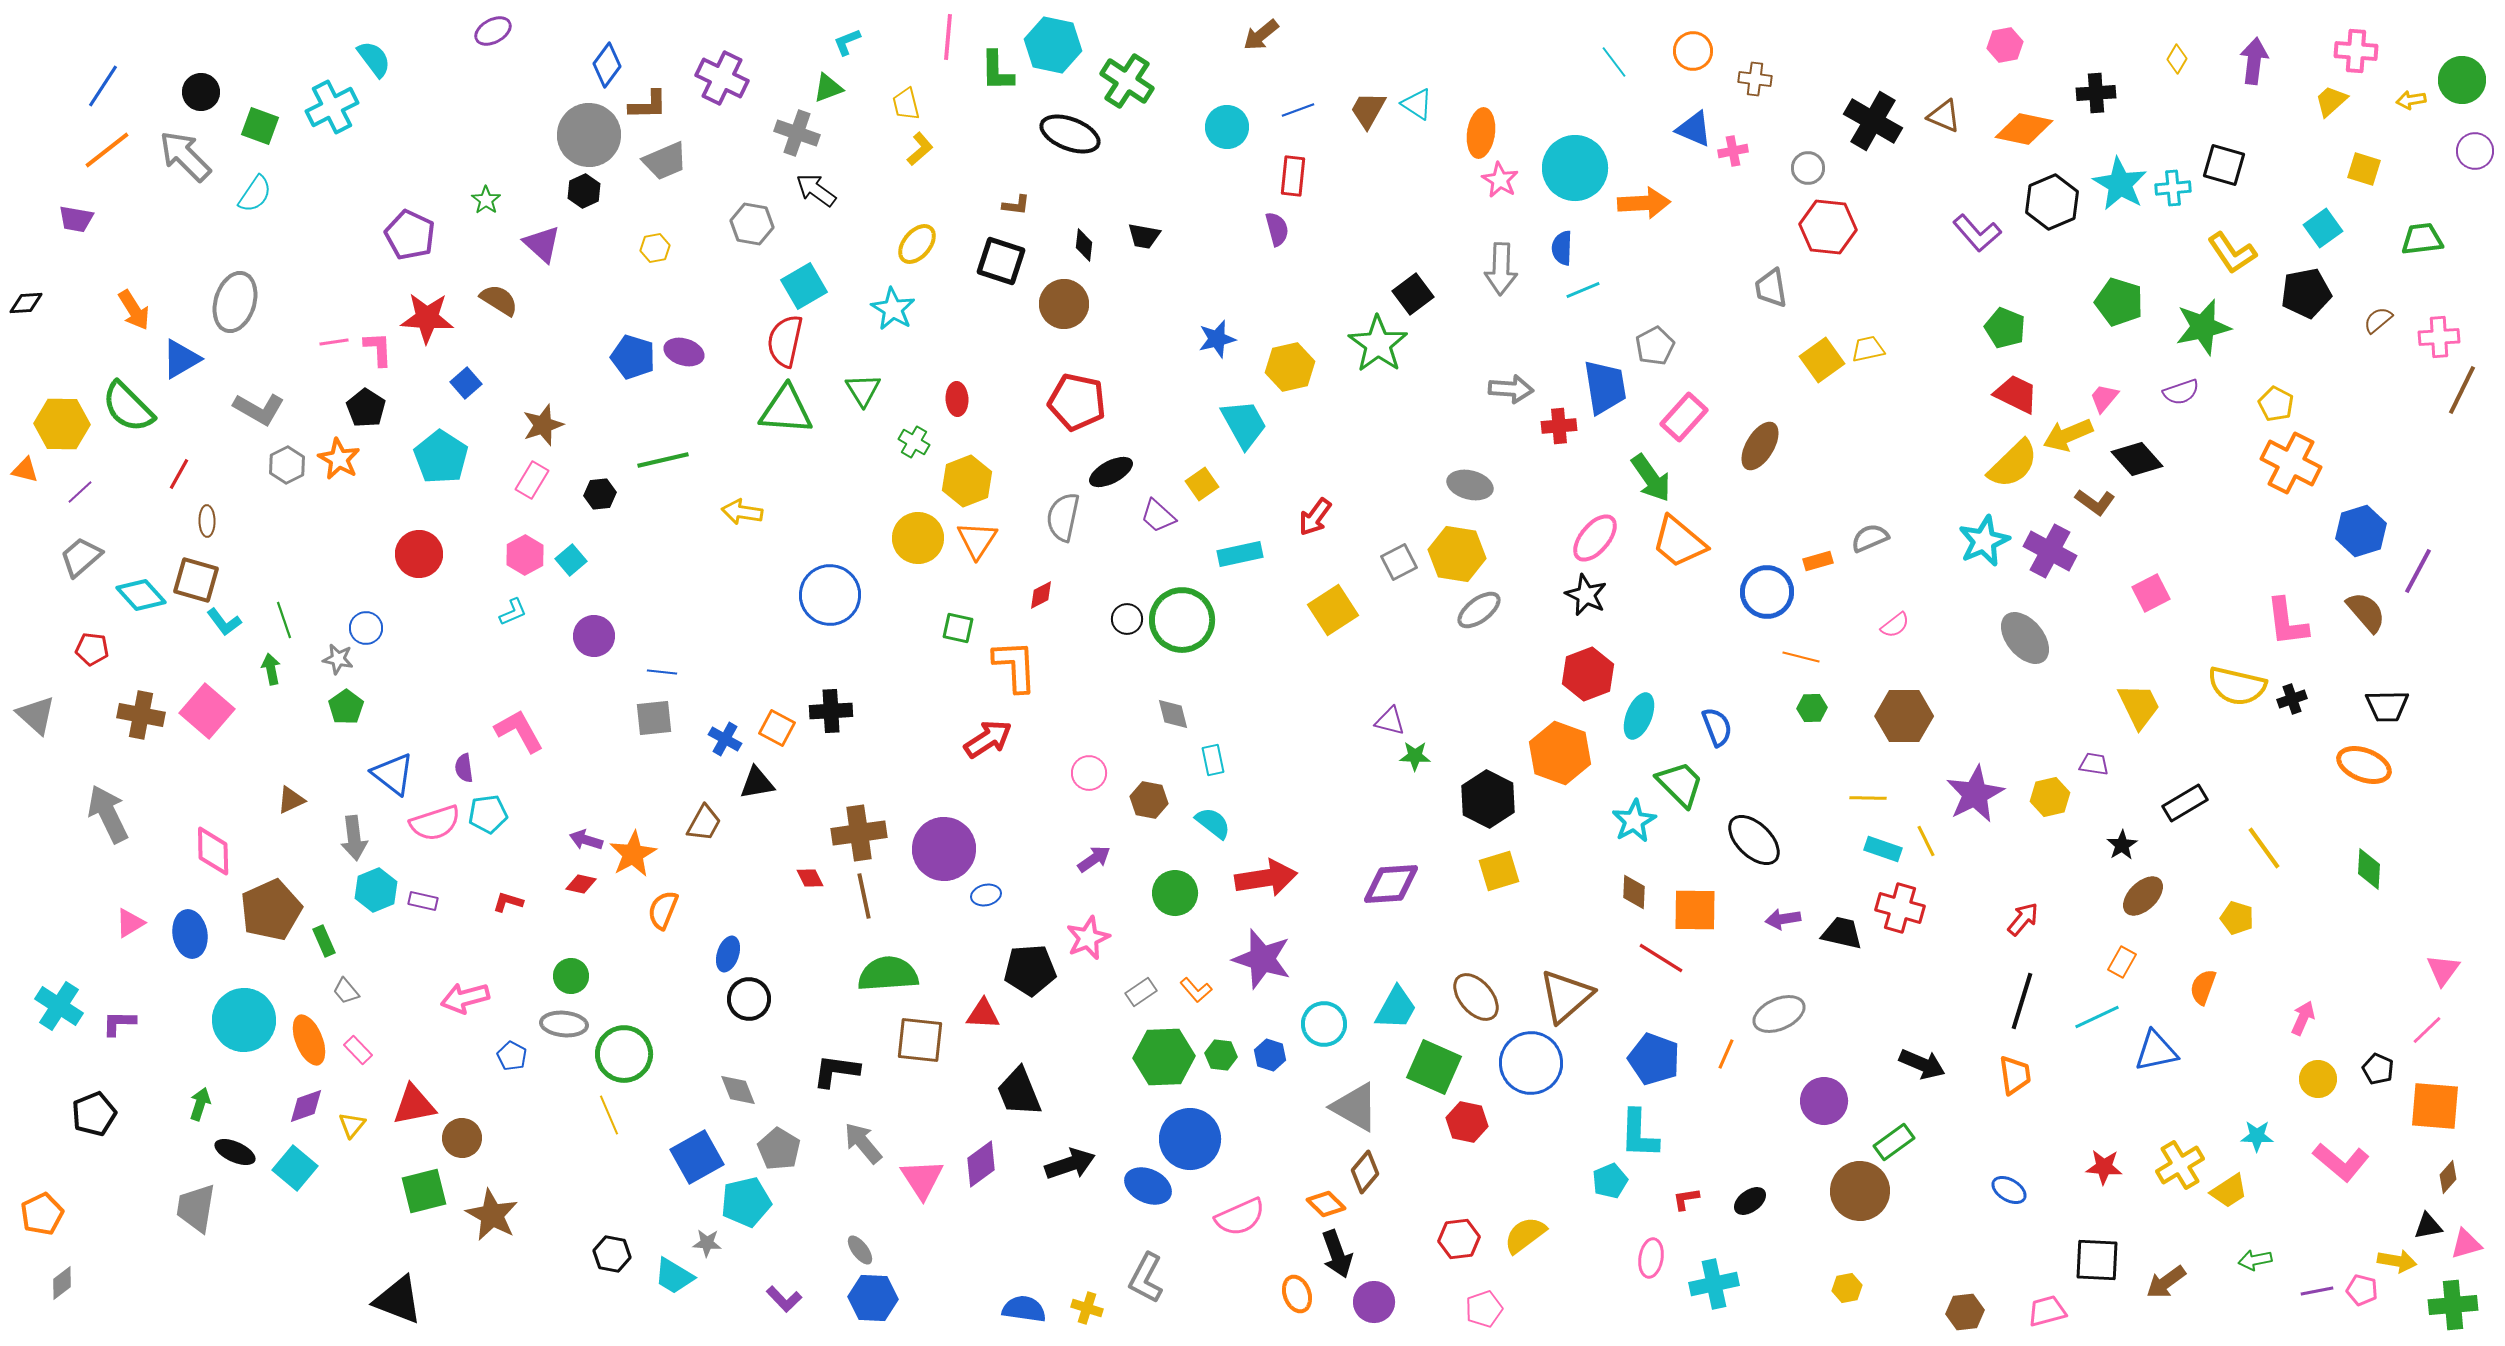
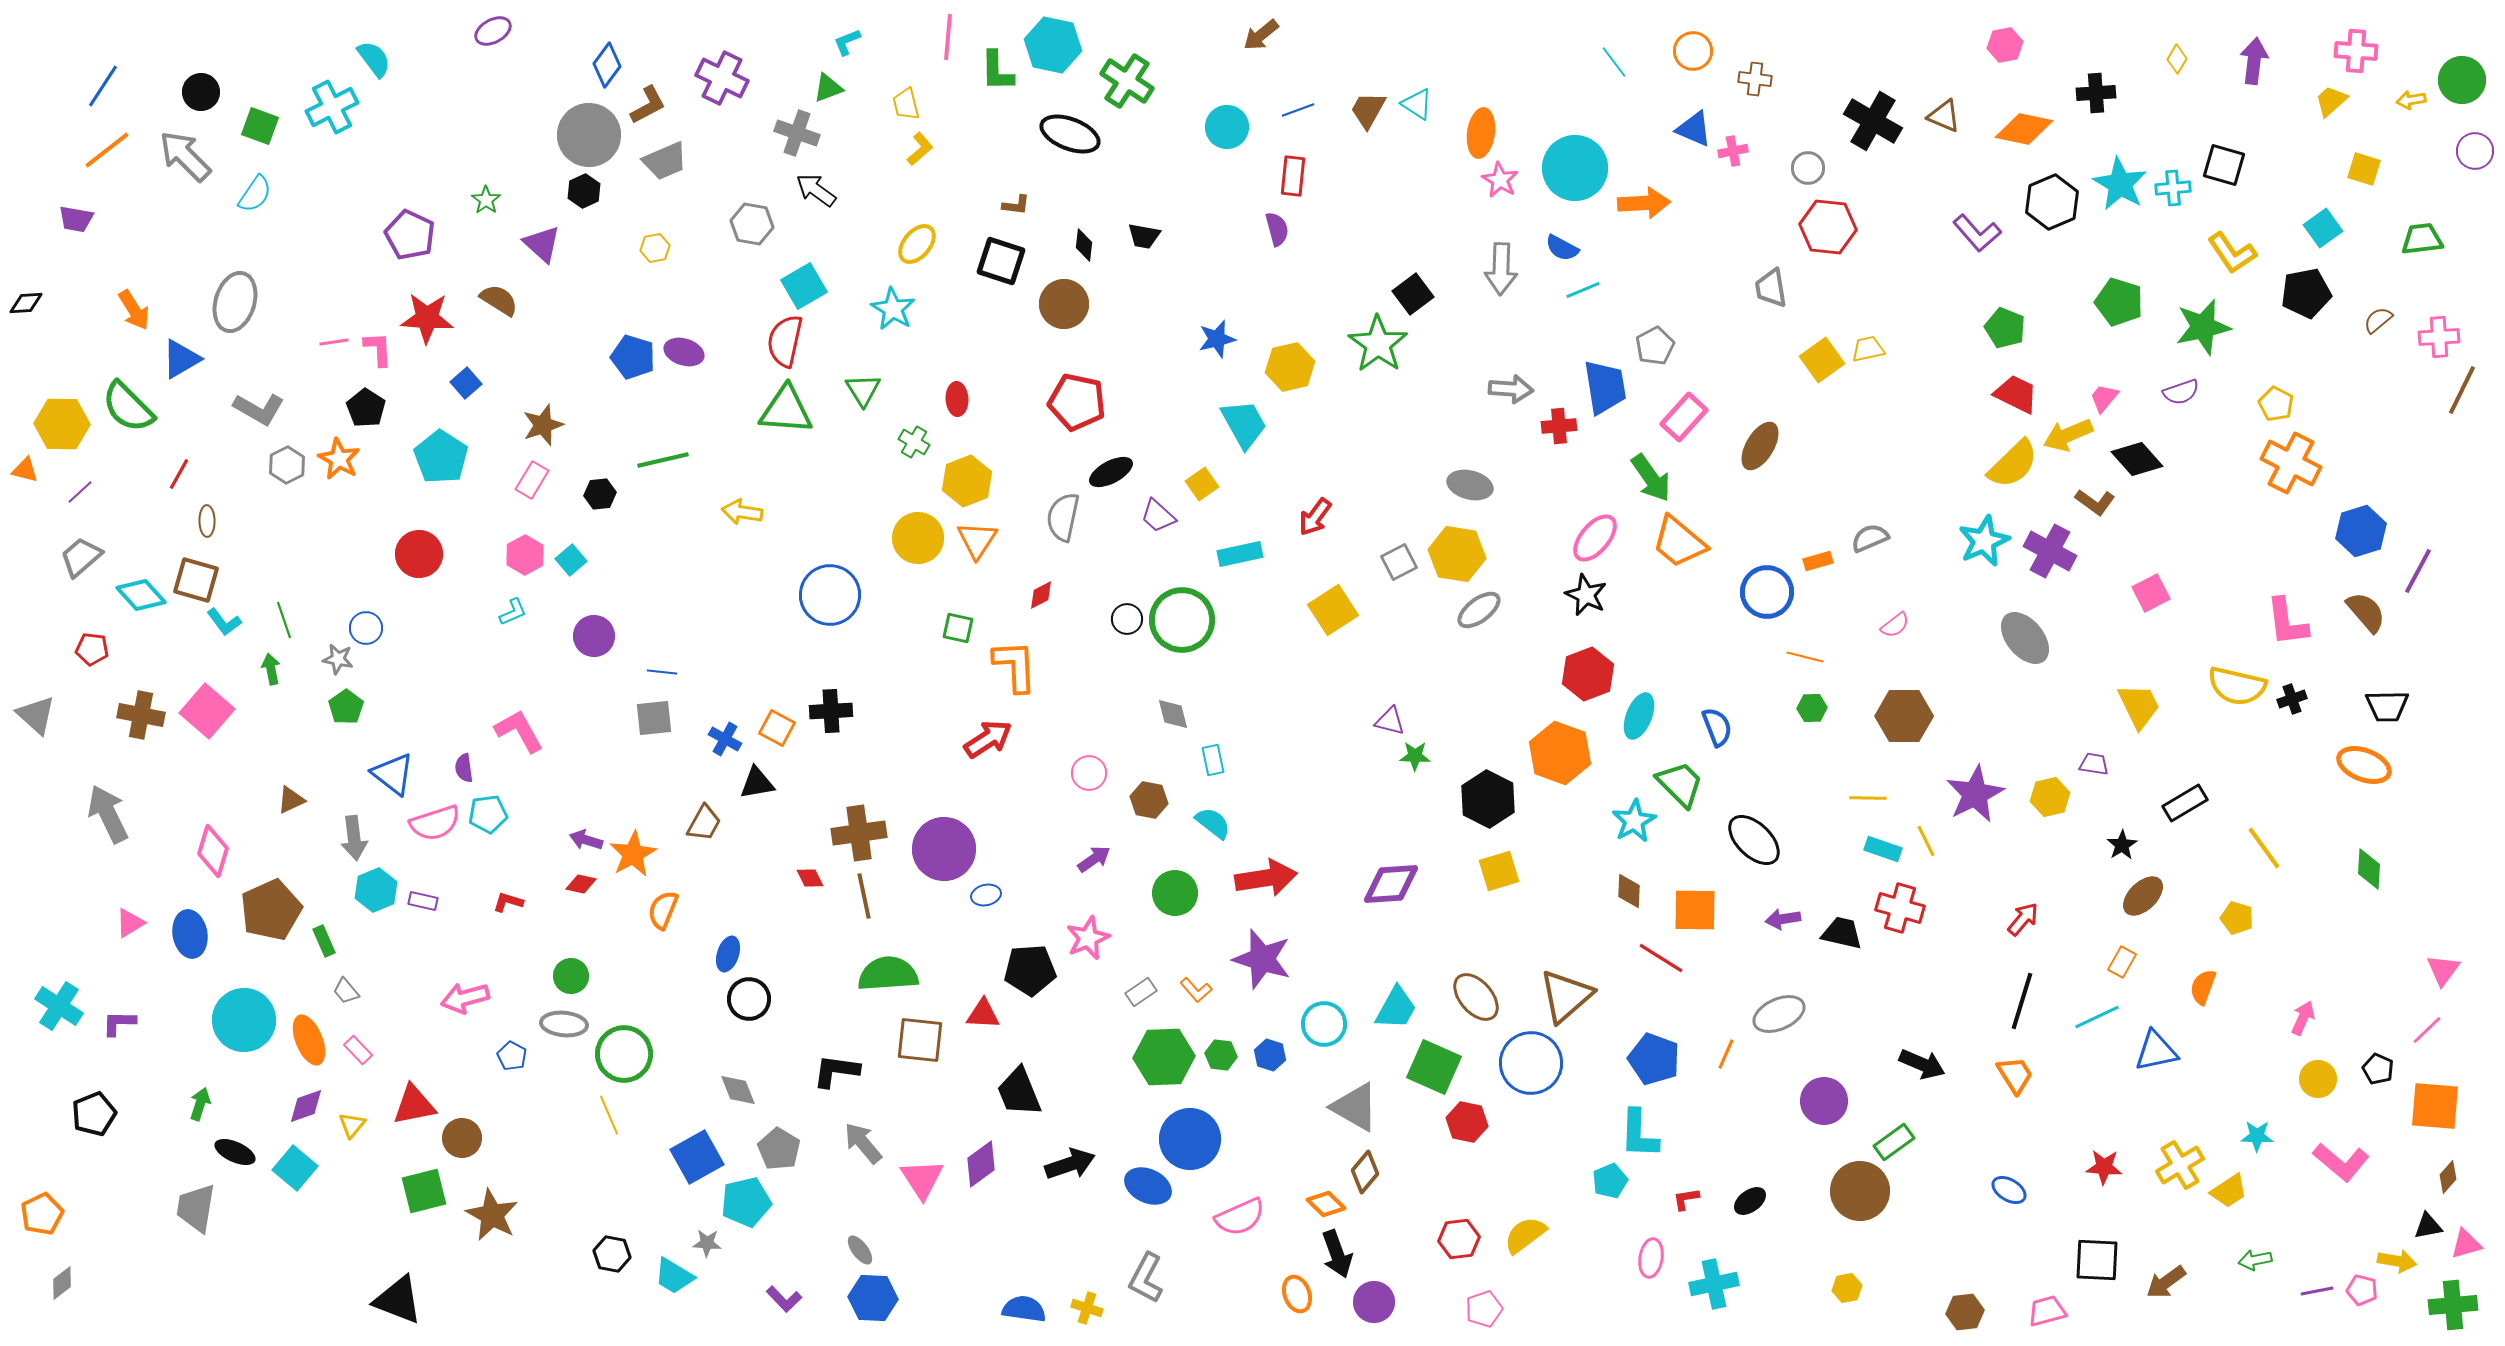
brown L-shape at (648, 105): rotated 27 degrees counterclockwise
blue semicircle at (1562, 248): rotated 64 degrees counterclockwise
orange line at (1801, 657): moved 4 px right
pink diamond at (213, 851): rotated 18 degrees clockwise
brown diamond at (1634, 892): moved 5 px left, 1 px up
orange trapezoid at (2015, 1075): rotated 24 degrees counterclockwise
